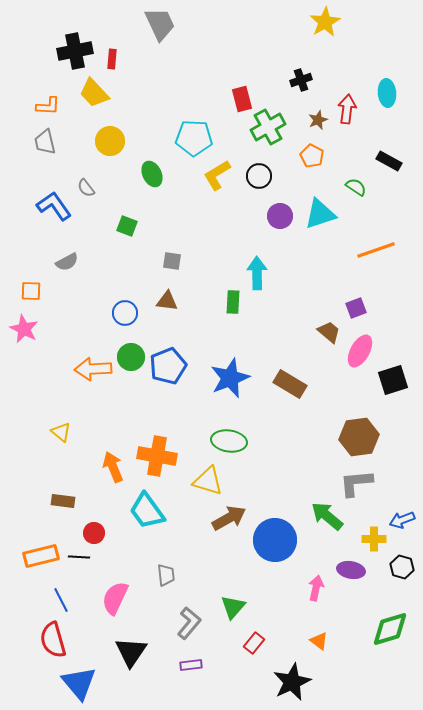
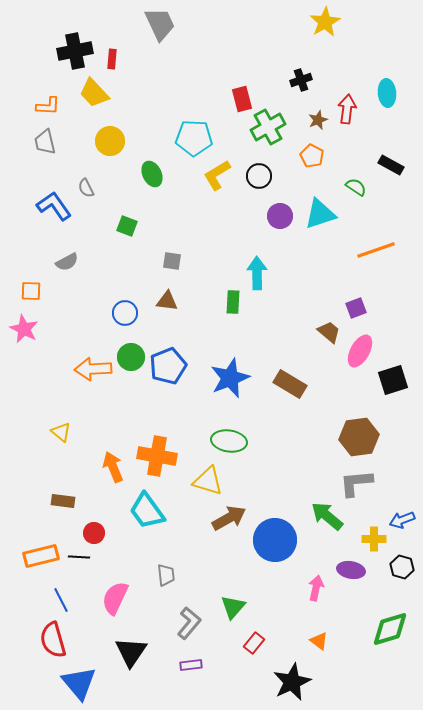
black rectangle at (389, 161): moved 2 px right, 4 px down
gray semicircle at (86, 188): rotated 12 degrees clockwise
